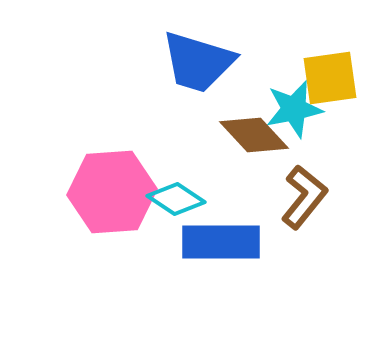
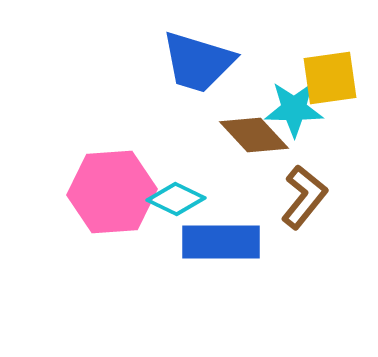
cyan star: rotated 12 degrees clockwise
cyan diamond: rotated 8 degrees counterclockwise
